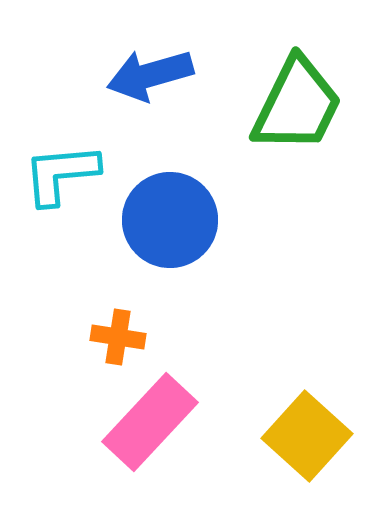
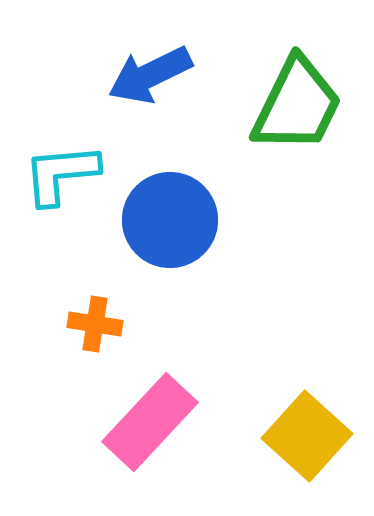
blue arrow: rotated 10 degrees counterclockwise
orange cross: moved 23 px left, 13 px up
